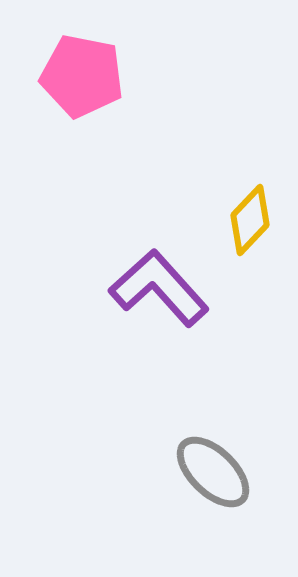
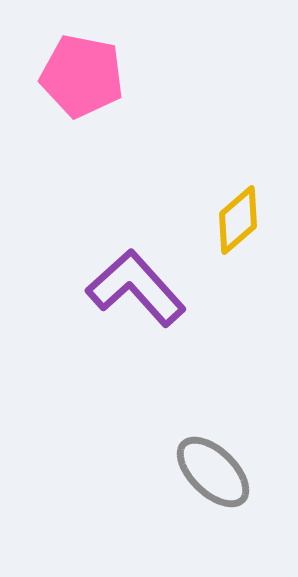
yellow diamond: moved 12 px left; rotated 6 degrees clockwise
purple L-shape: moved 23 px left
